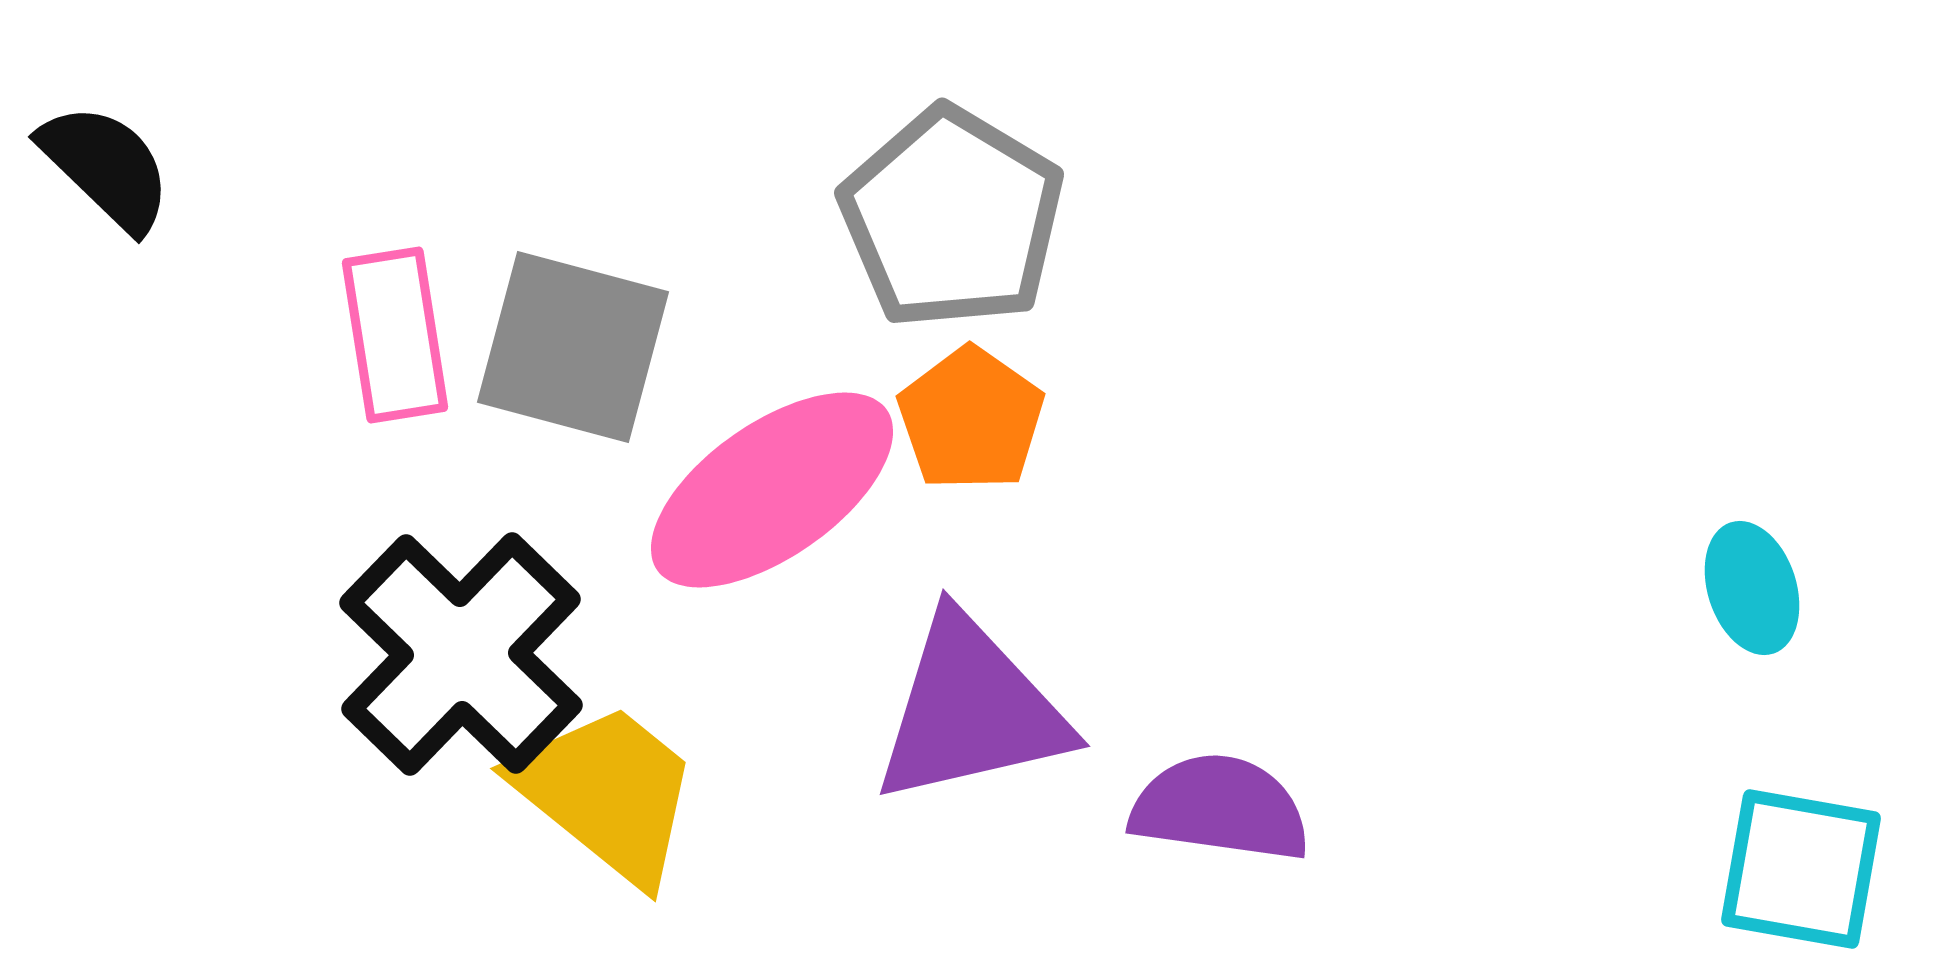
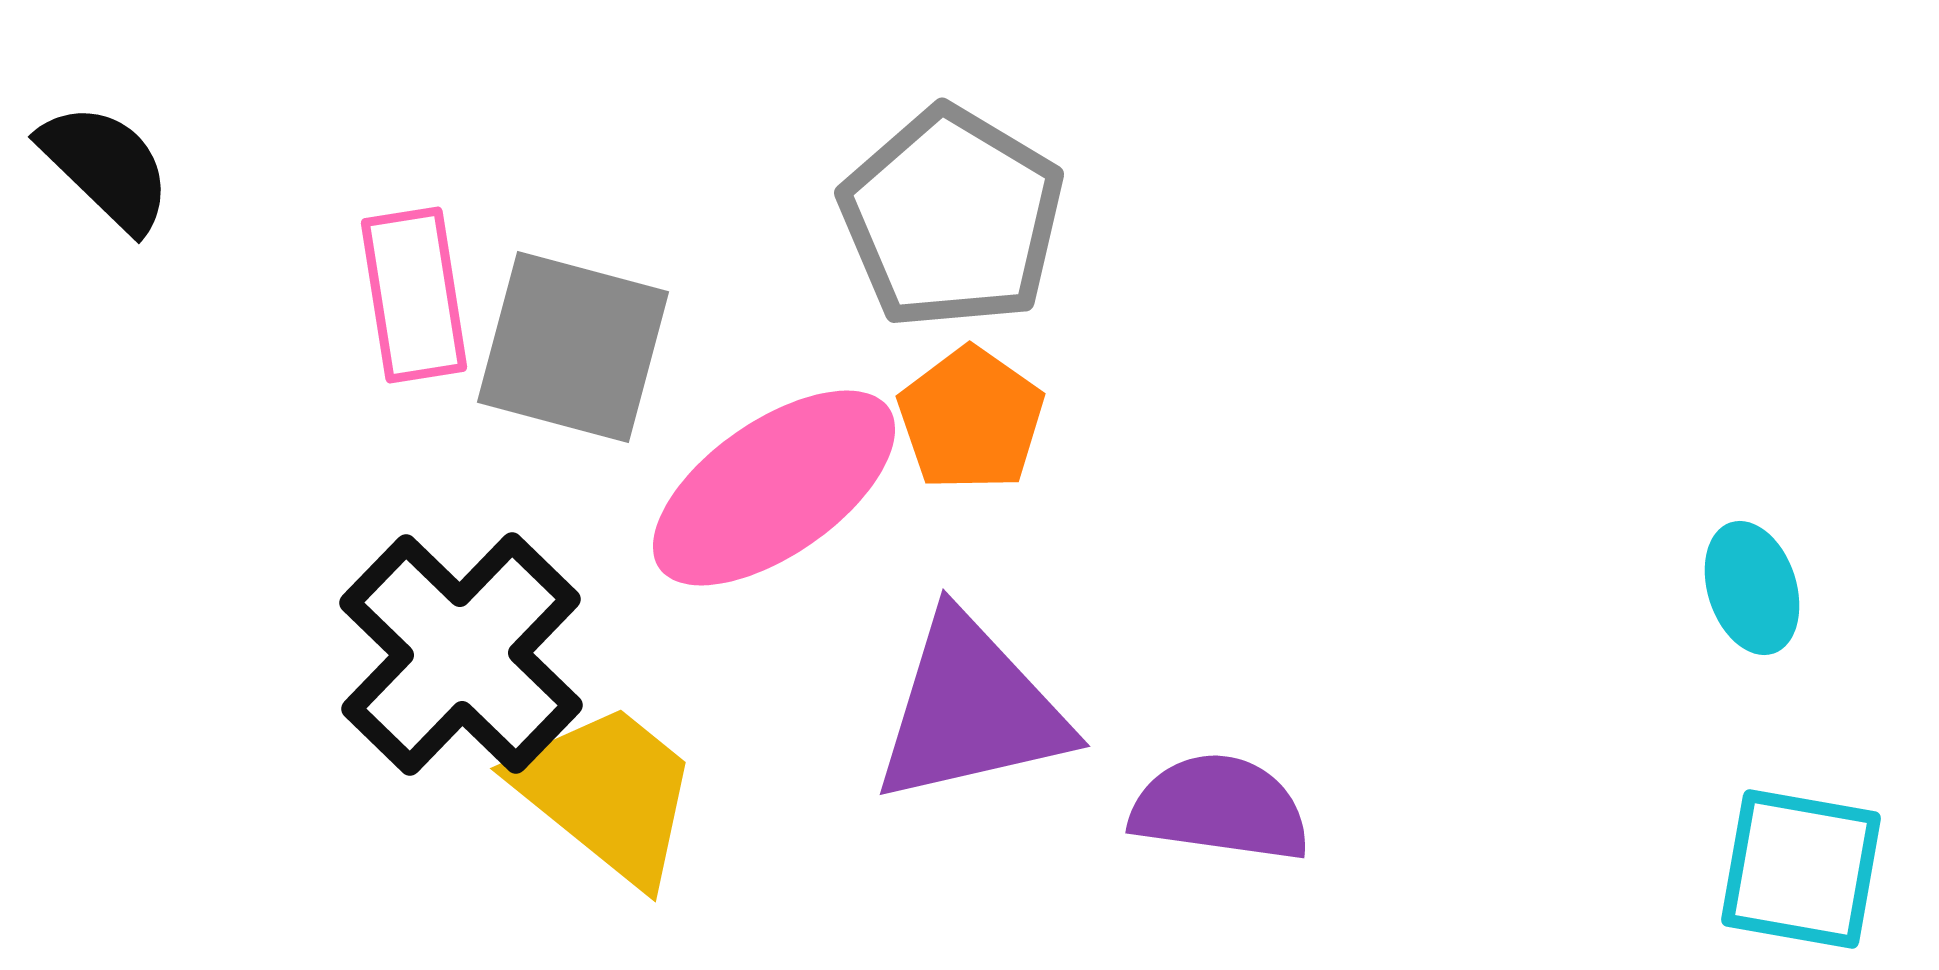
pink rectangle: moved 19 px right, 40 px up
pink ellipse: moved 2 px right, 2 px up
